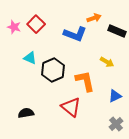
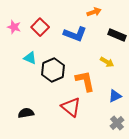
orange arrow: moved 6 px up
red square: moved 4 px right, 3 px down
black rectangle: moved 4 px down
gray cross: moved 1 px right, 1 px up
